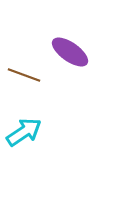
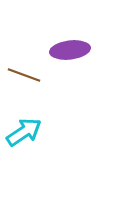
purple ellipse: moved 2 px up; rotated 42 degrees counterclockwise
